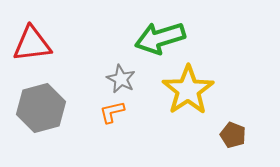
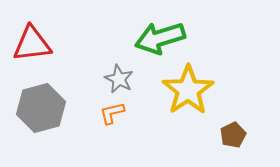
gray star: moved 2 px left
orange L-shape: moved 1 px down
brown pentagon: rotated 25 degrees clockwise
